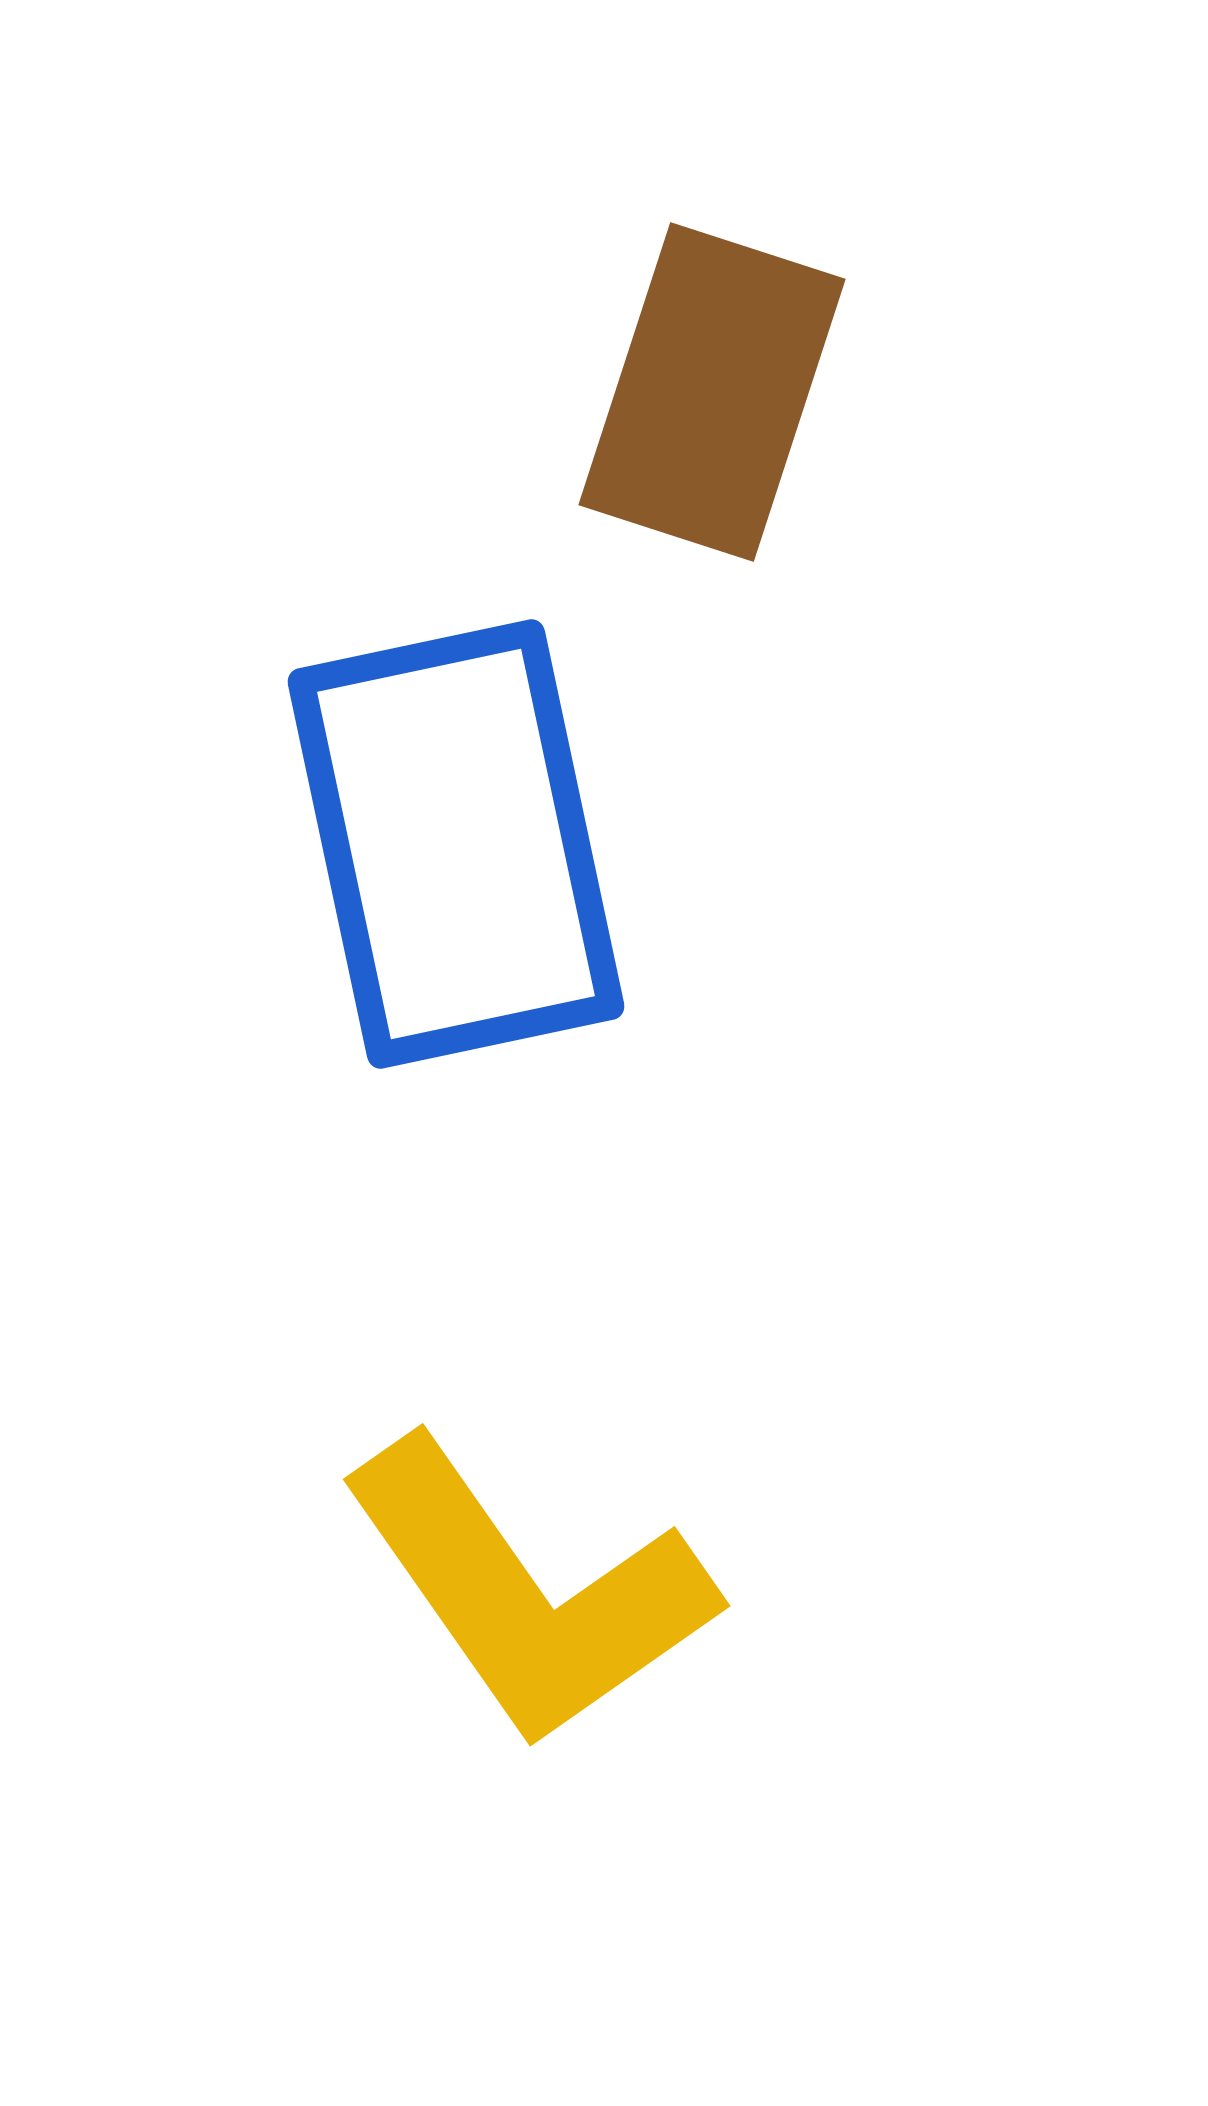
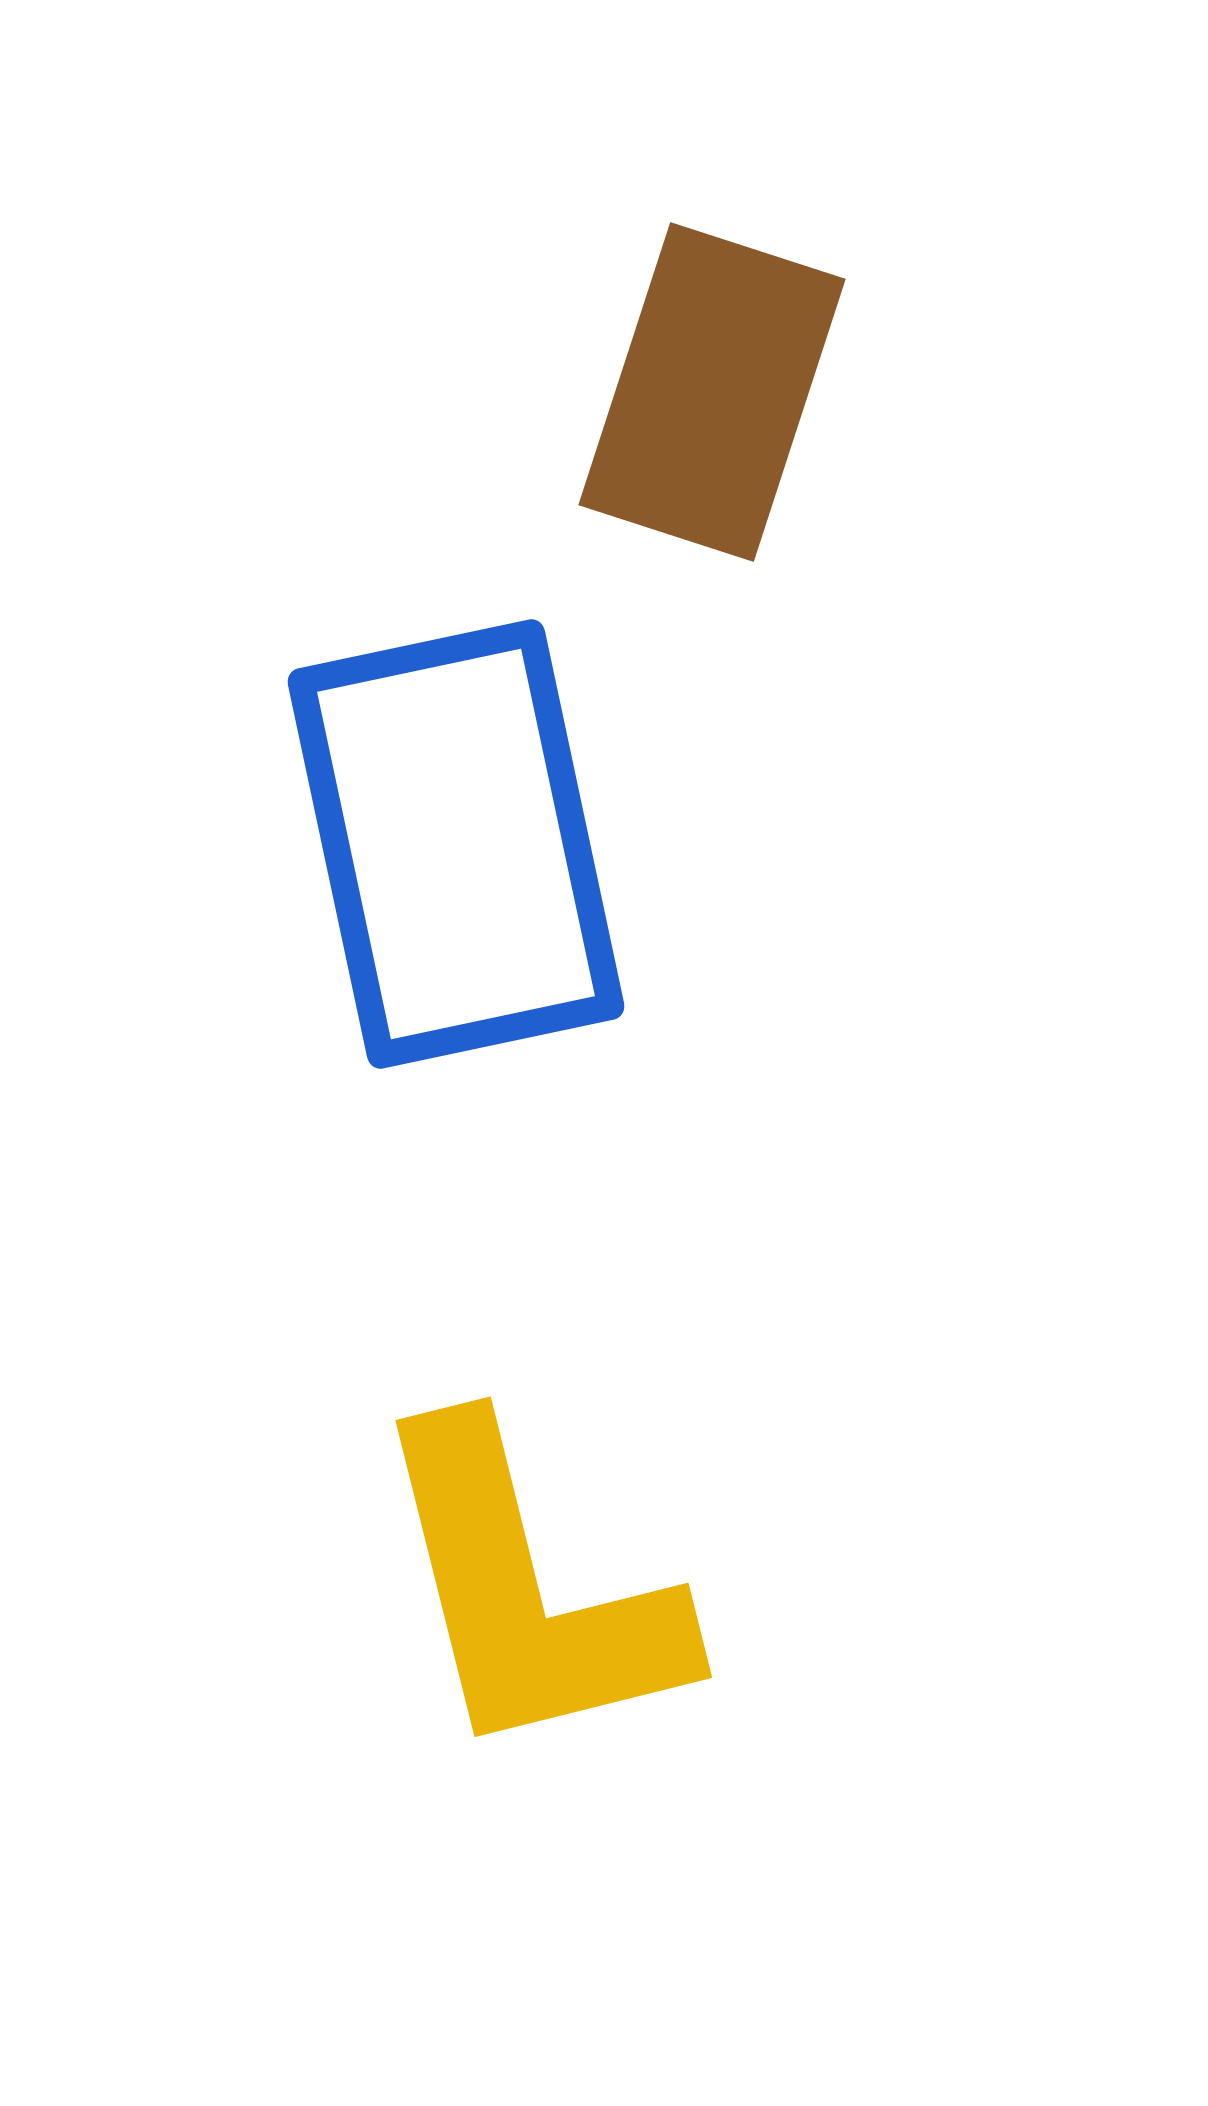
yellow L-shape: rotated 21 degrees clockwise
